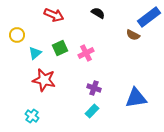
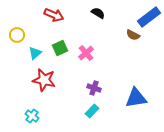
pink cross: rotated 14 degrees counterclockwise
